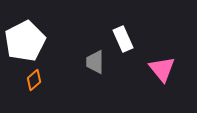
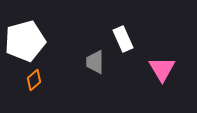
white pentagon: rotated 12 degrees clockwise
pink triangle: rotated 8 degrees clockwise
